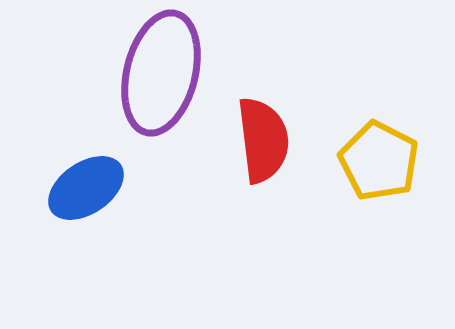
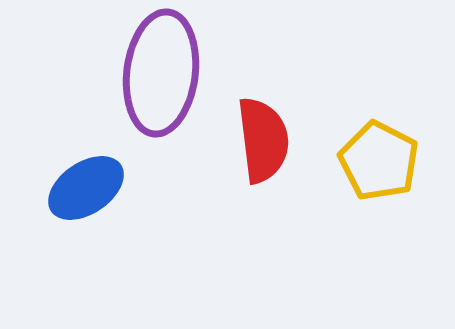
purple ellipse: rotated 7 degrees counterclockwise
